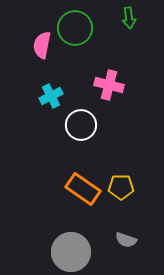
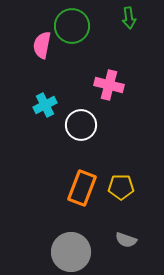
green circle: moved 3 px left, 2 px up
cyan cross: moved 6 px left, 9 px down
orange rectangle: moved 1 px left, 1 px up; rotated 76 degrees clockwise
